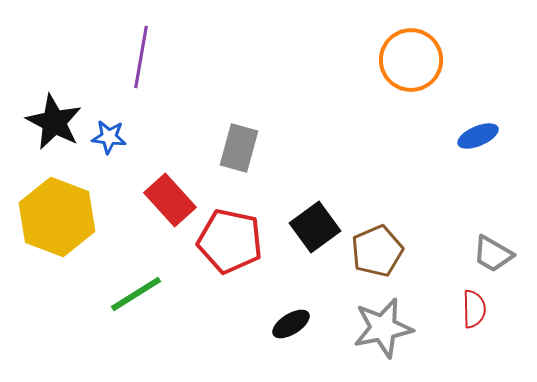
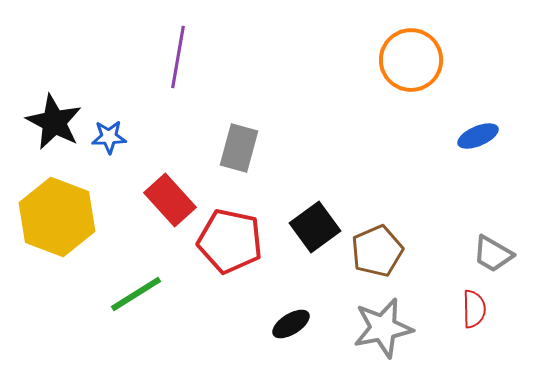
purple line: moved 37 px right
blue star: rotated 8 degrees counterclockwise
